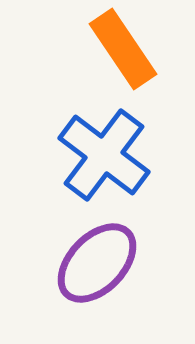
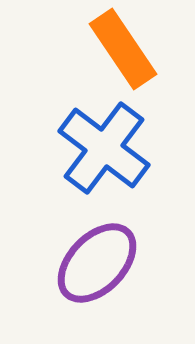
blue cross: moved 7 px up
